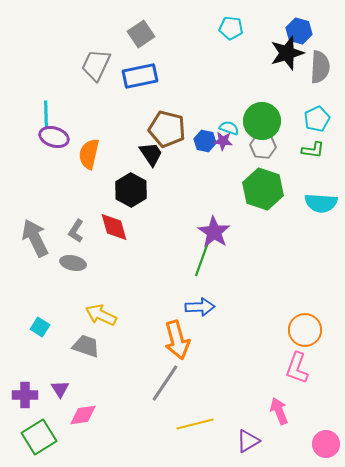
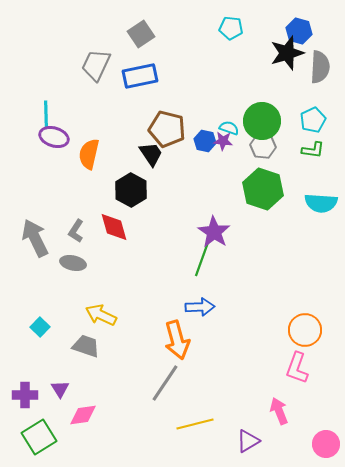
cyan pentagon at (317, 119): moved 4 px left, 1 px down
cyan square at (40, 327): rotated 12 degrees clockwise
